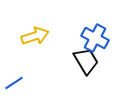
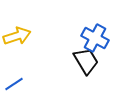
yellow arrow: moved 18 px left
blue line: moved 1 px down
